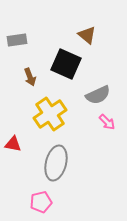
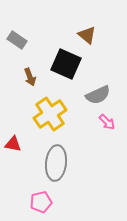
gray rectangle: rotated 42 degrees clockwise
gray ellipse: rotated 8 degrees counterclockwise
